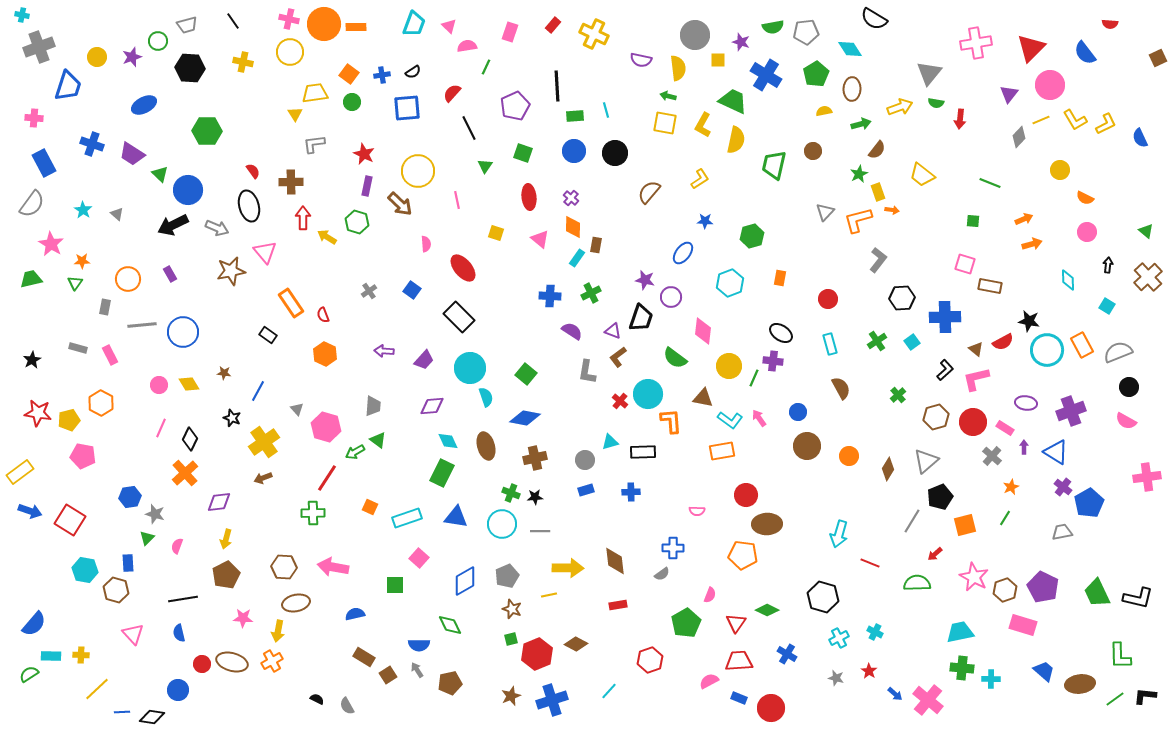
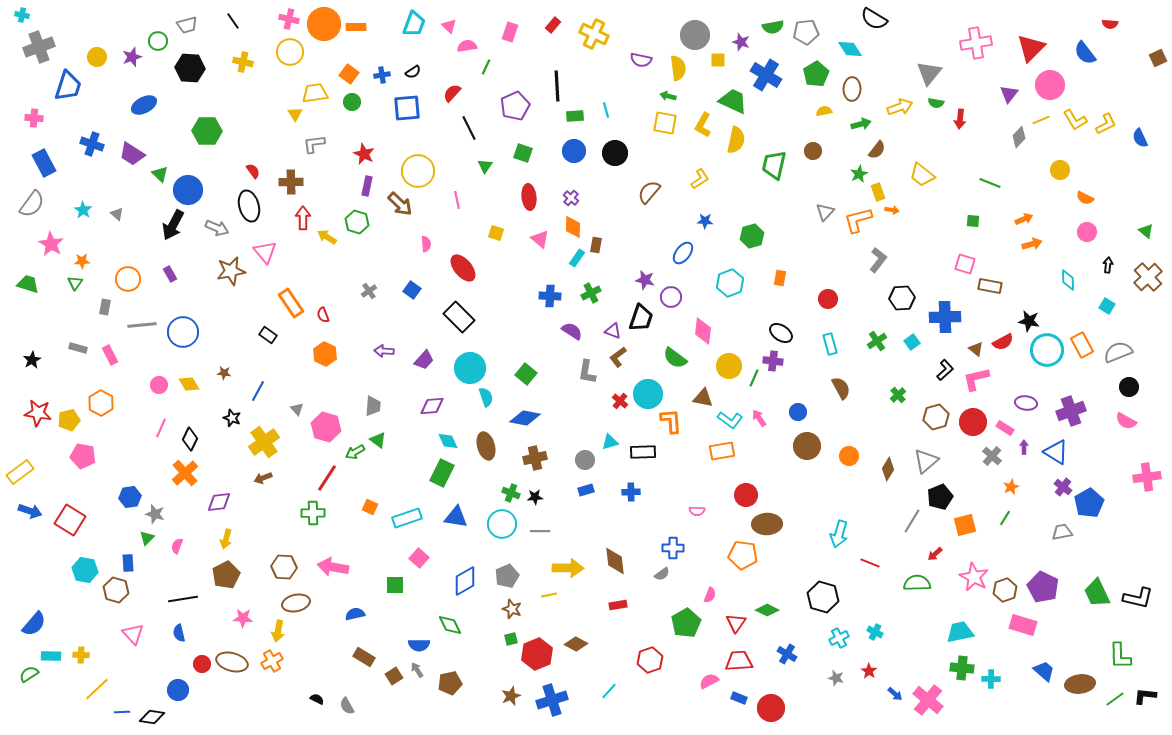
black arrow at (173, 225): rotated 36 degrees counterclockwise
green trapezoid at (31, 279): moved 3 px left, 5 px down; rotated 30 degrees clockwise
brown square at (388, 675): moved 6 px right, 1 px down
